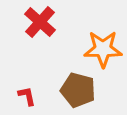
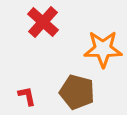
red cross: moved 3 px right
brown pentagon: moved 1 px left, 2 px down
